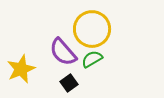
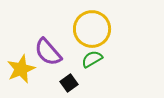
purple semicircle: moved 15 px left
